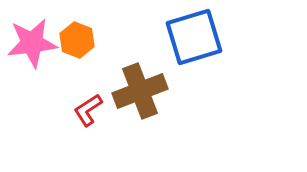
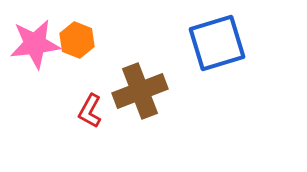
blue square: moved 23 px right, 6 px down
pink star: moved 3 px right, 1 px down
red L-shape: moved 2 px right, 1 px down; rotated 28 degrees counterclockwise
